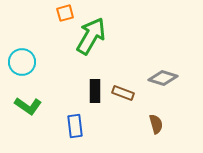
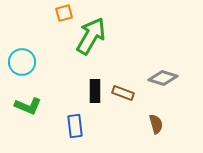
orange square: moved 1 px left
green L-shape: rotated 12 degrees counterclockwise
